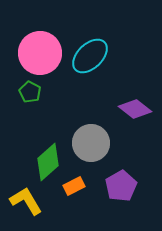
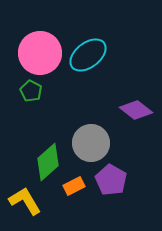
cyan ellipse: moved 2 px left, 1 px up; rotated 6 degrees clockwise
green pentagon: moved 1 px right, 1 px up
purple diamond: moved 1 px right, 1 px down
purple pentagon: moved 10 px left, 6 px up; rotated 12 degrees counterclockwise
yellow L-shape: moved 1 px left
